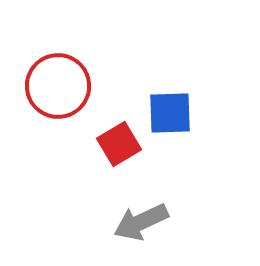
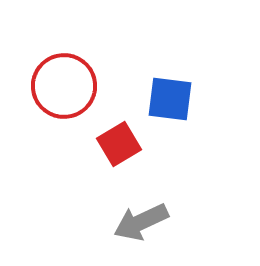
red circle: moved 6 px right
blue square: moved 14 px up; rotated 9 degrees clockwise
